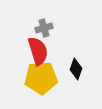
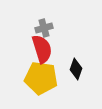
red semicircle: moved 4 px right, 2 px up
yellow pentagon: rotated 12 degrees clockwise
